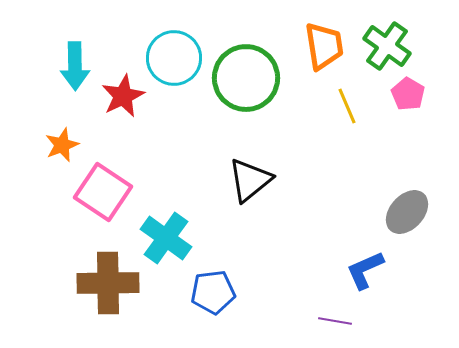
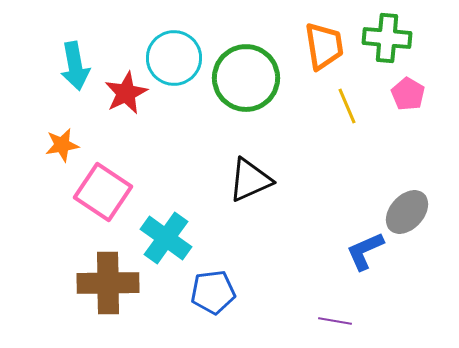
green cross: moved 8 px up; rotated 30 degrees counterclockwise
cyan arrow: rotated 9 degrees counterclockwise
red star: moved 3 px right, 3 px up
orange star: rotated 12 degrees clockwise
black triangle: rotated 15 degrees clockwise
blue L-shape: moved 19 px up
